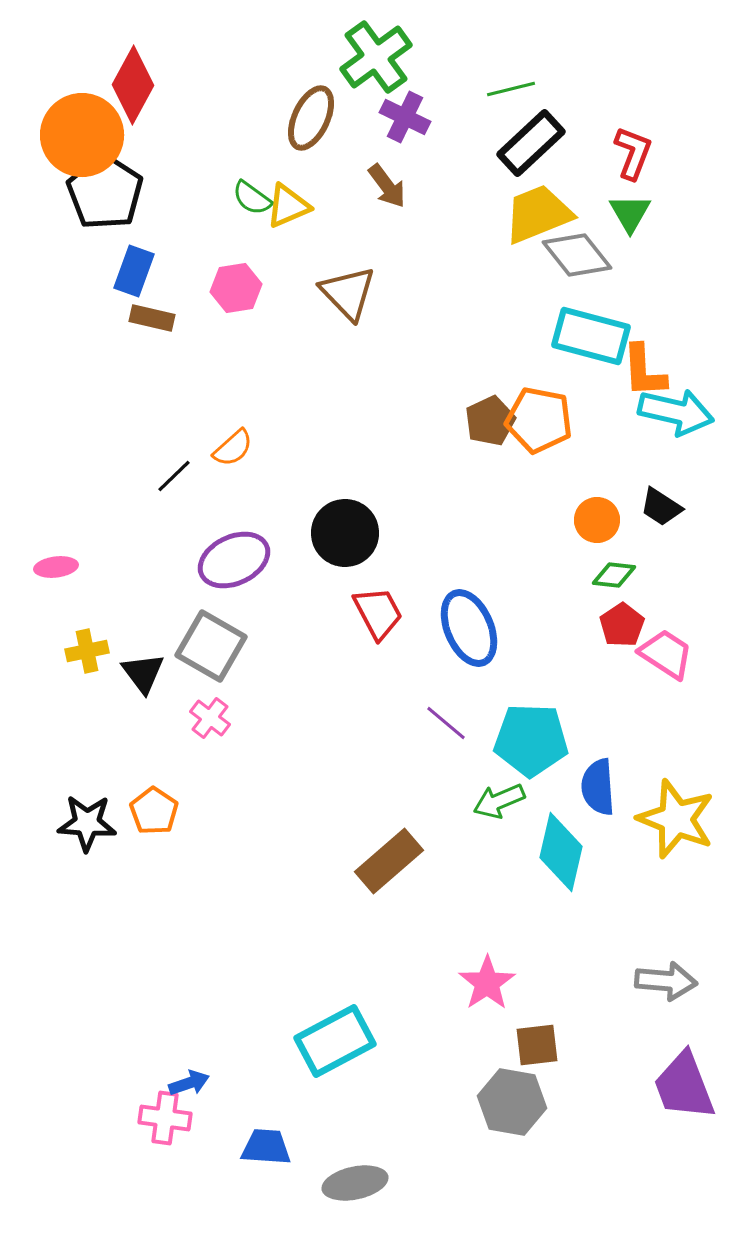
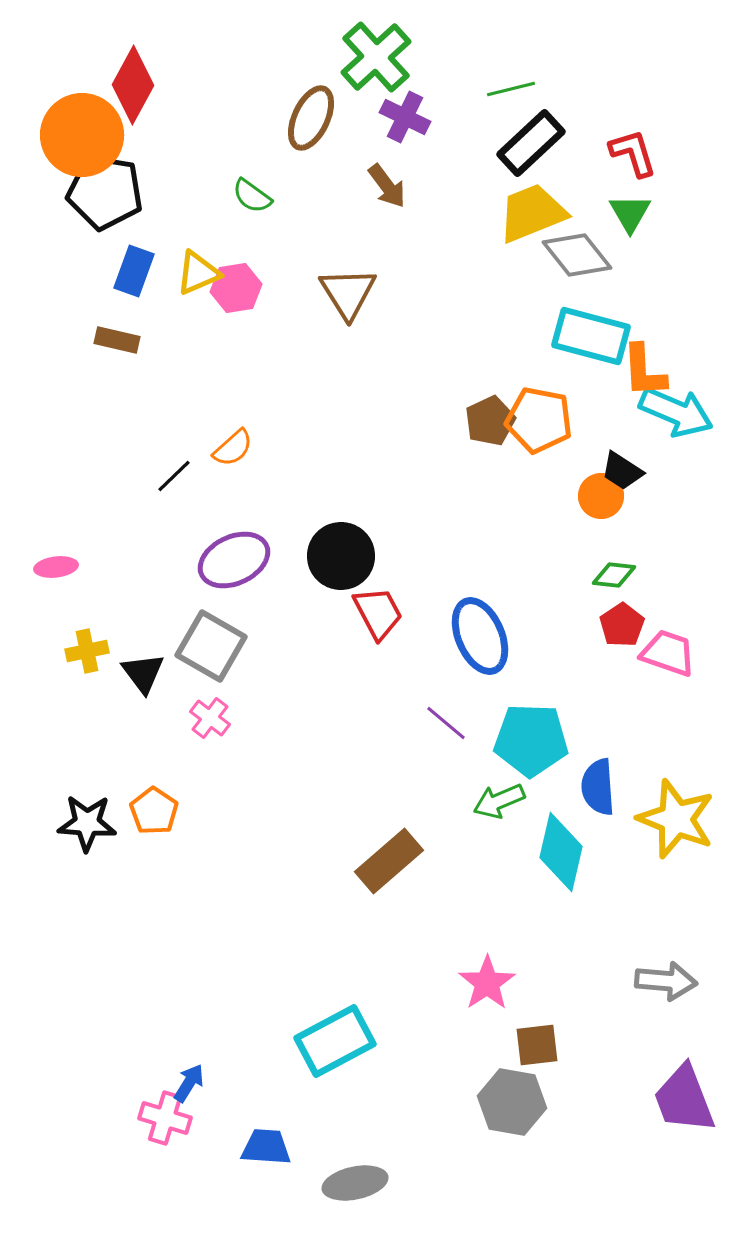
green cross at (376, 57): rotated 6 degrees counterclockwise
red L-shape at (633, 153): rotated 38 degrees counterclockwise
black pentagon at (105, 192): rotated 24 degrees counterclockwise
green semicircle at (252, 198): moved 2 px up
yellow triangle at (288, 206): moved 90 px left, 67 px down
yellow trapezoid at (538, 214): moved 6 px left, 1 px up
brown triangle at (348, 293): rotated 12 degrees clockwise
brown rectangle at (152, 318): moved 35 px left, 22 px down
cyan arrow at (676, 412): rotated 10 degrees clockwise
black trapezoid at (661, 507): moved 39 px left, 36 px up
orange circle at (597, 520): moved 4 px right, 24 px up
black circle at (345, 533): moved 4 px left, 23 px down
blue ellipse at (469, 628): moved 11 px right, 8 px down
pink trapezoid at (666, 654): moved 2 px right, 1 px up; rotated 14 degrees counterclockwise
blue arrow at (189, 1083): rotated 39 degrees counterclockwise
purple trapezoid at (684, 1086): moved 13 px down
pink cross at (165, 1118): rotated 9 degrees clockwise
